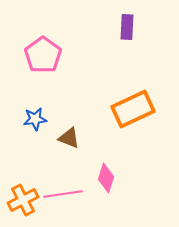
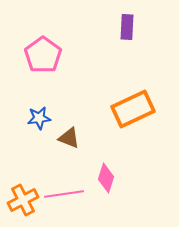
blue star: moved 4 px right, 1 px up
pink line: moved 1 px right
